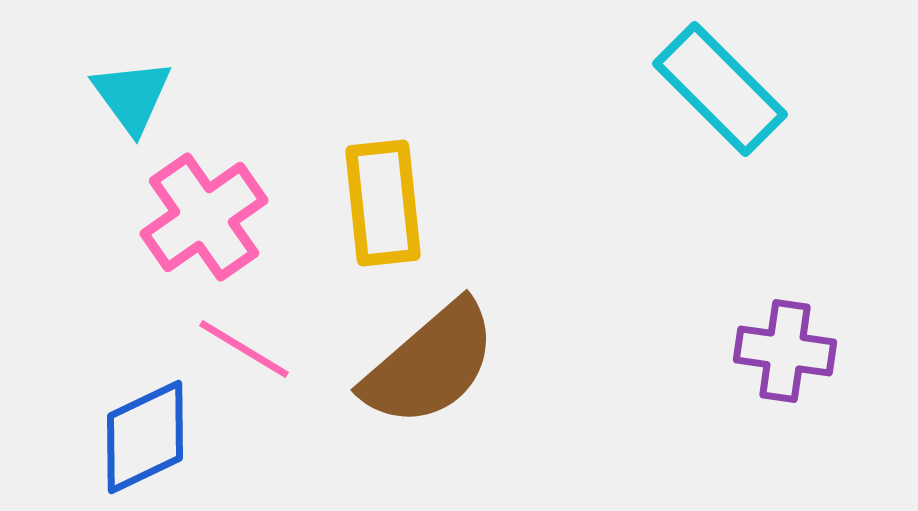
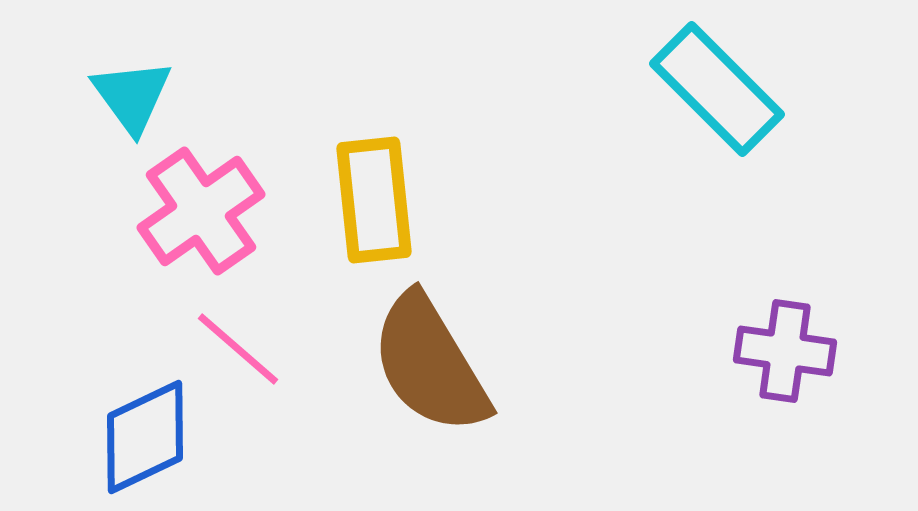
cyan rectangle: moved 3 px left
yellow rectangle: moved 9 px left, 3 px up
pink cross: moved 3 px left, 6 px up
pink line: moved 6 px left; rotated 10 degrees clockwise
brown semicircle: rotated 100 degrees clockwise
